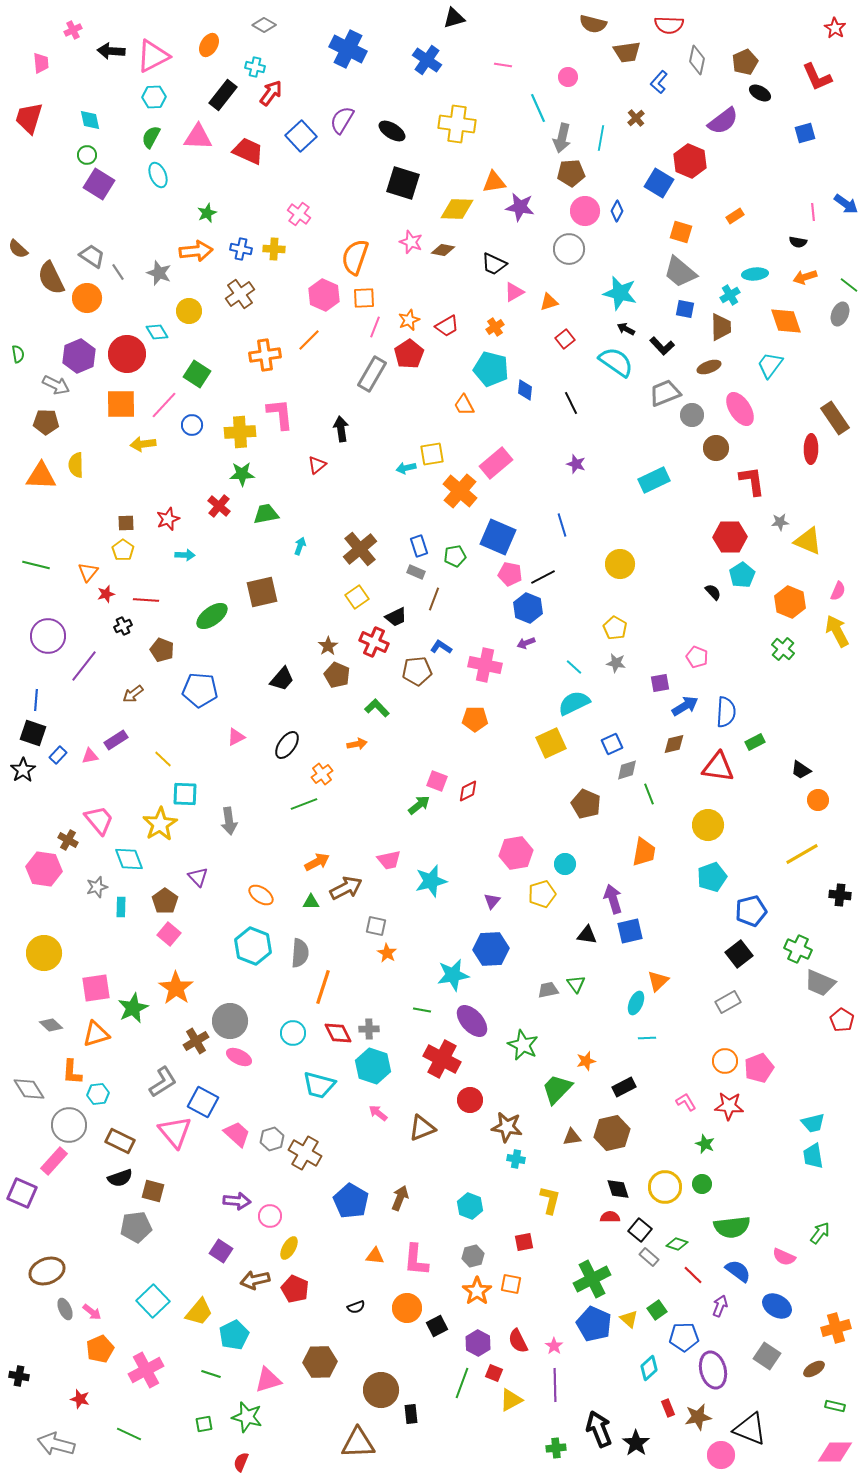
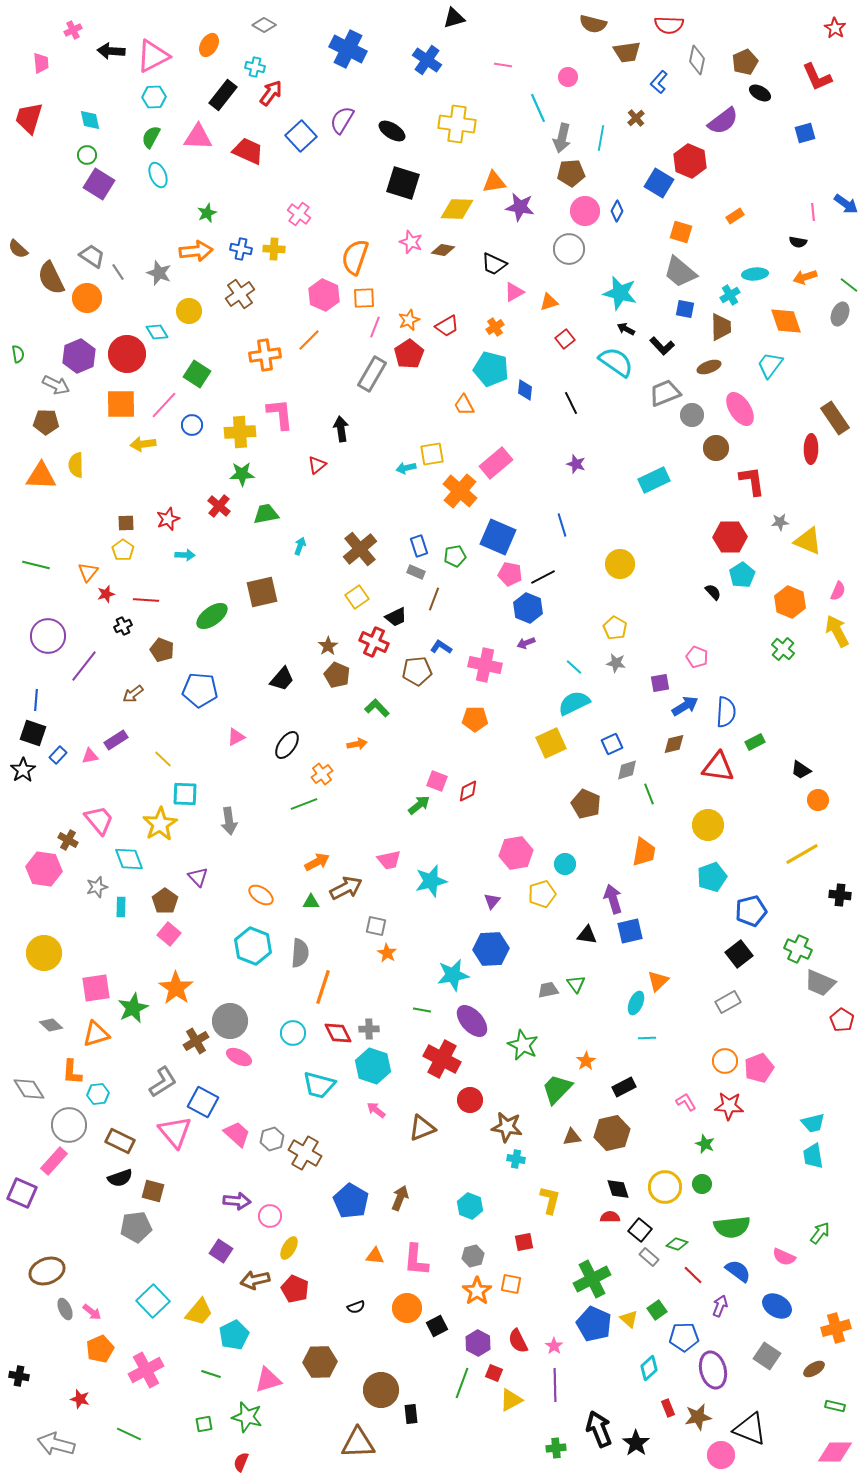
orange star at (586, 1061): rotated 18 degrees counterclockwise
pink arrow at (378, 1113): moved 2 px left, 3 px up
